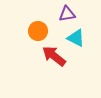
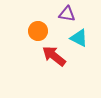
purple triangle: rotated 18 degrees clockwise
cyan triangle: moved 3 px right
